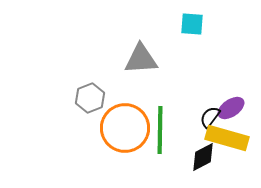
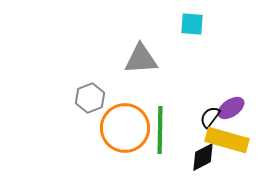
yellow rectangle: moved 2 px down
